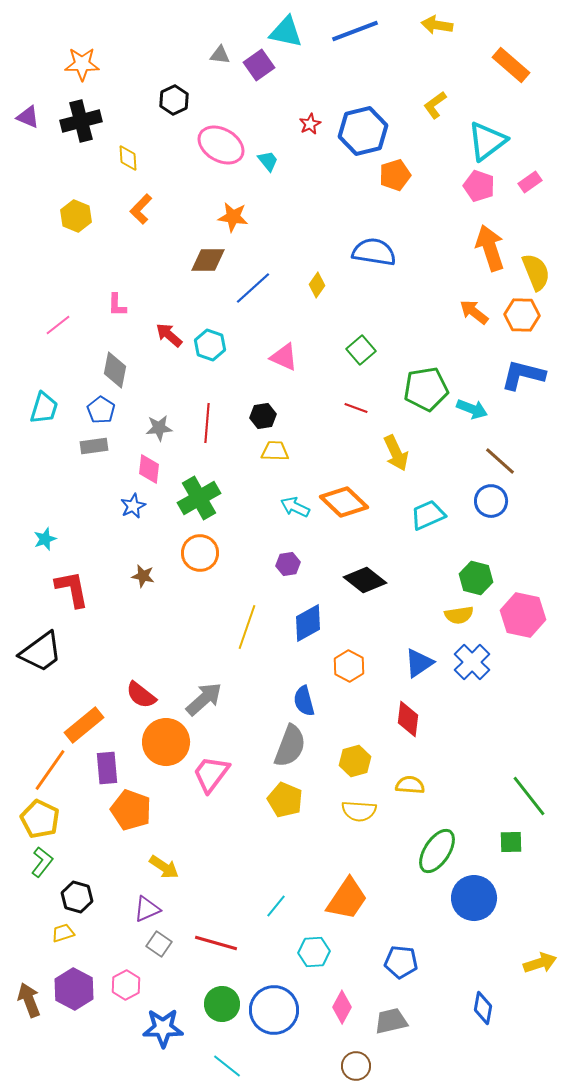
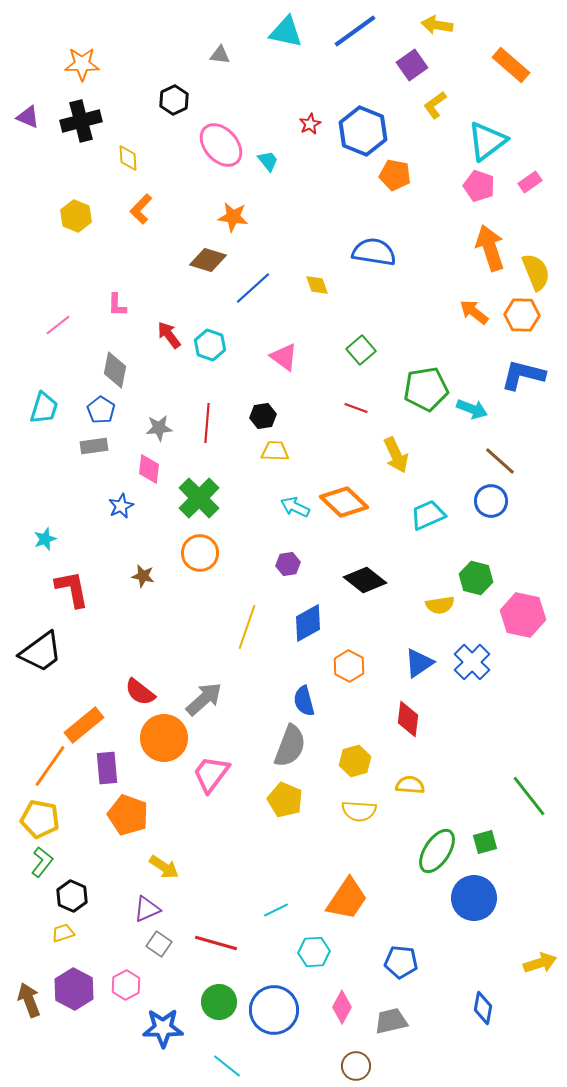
blue line at (355, 31): rotated 15 degrees counterclockwise
purple square at (259, 65): moved 153 px right
blue hexagon at (363, 131): rotated 24 degrees counterclockwise
pink ellipse at (221, 145): rotated 18 degrees clockwise
orange pentagon at (395, 175): rotated 28 degrees clockwise
brown diamond at (208, 260): rotated 18 degrees clockwise
yellow diamond at (317, 285): rotated 55 degrees counterclockwise
red arrow at (169, 335): rotated 12 degrees clockwise
pink triangle at (284, 357): rotated 12 degrees clockwise
yellow arrow at (396, 453): moved 2 px down
green cross at (199, 498): rotated 15 degrees counterclockwise
blue star at (133, 506): moved 12 px left
yellow semicircle at (459, 615): moved 19 px left, 10 px up
red semicircle at (141, 695): moved 1 px left, 3 px up
orange circle at (166, 742): moved 2 px left, 4 px up
orange line at (50, 770): moved 4 px up
orange pentagon at (131, 810): moved 3 px left, 5 px down
yellow pentagon at (40, 819): rotated 15 degrees counterclockwise
green square at (511, 842): moved 26 px left; rotated 15 degrees counterclockwise
black hexagon at (77, 897): moved 5 px left, 1 px up; rotated 8 degrees clockwise
cyan line at (276, 906): moved 4 px down; rotated 25 degrees clockwise
green circle at (222, 1004): moved 3 px left, 2 px up
